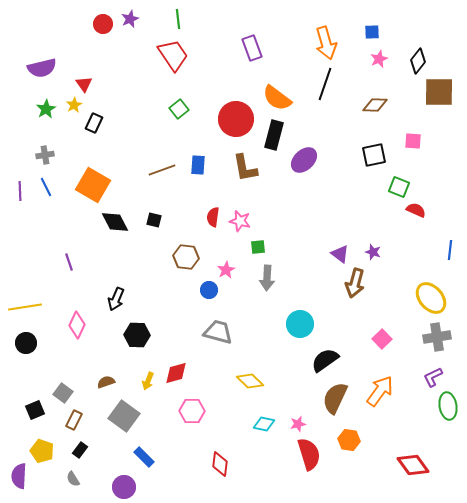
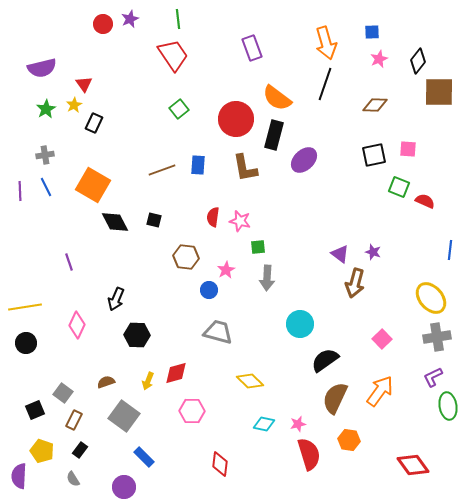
pink square at (413, 141): moved 5 px left, 8 px down
red semicircle at (416, 210): moved 9 px right, 9 px up
